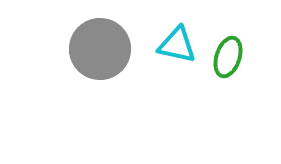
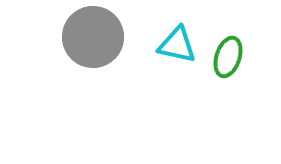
gray circle: moved 7 px left, 12 px up
